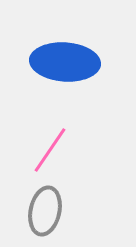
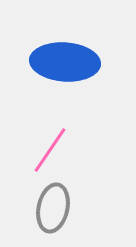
gray ellipse: moved 8 px right, 3 px up
